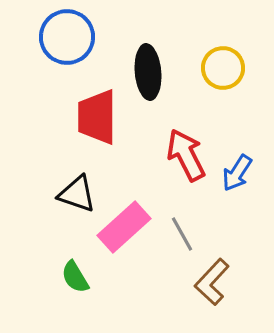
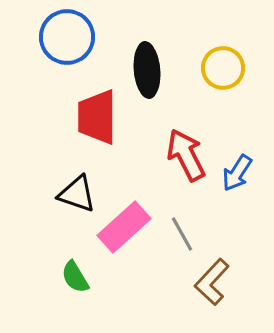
black ellipse: moved 1 px left, 2 px up
